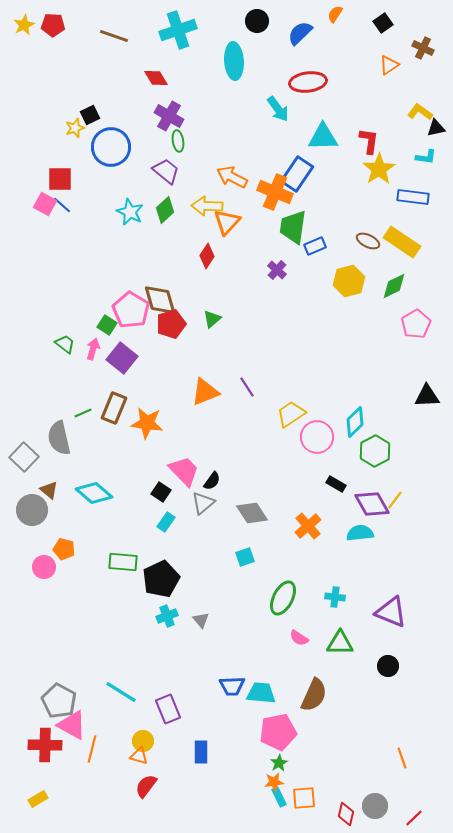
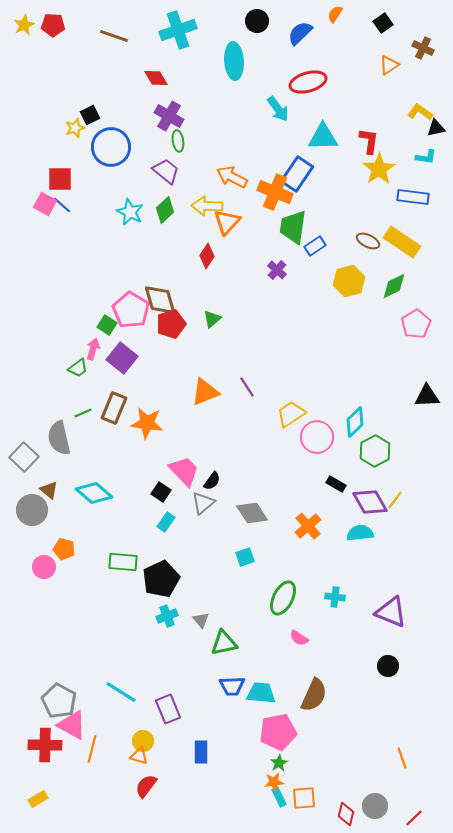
red ellipse at (308, 82): rotated 9 degrees counterclockwise
blue rectangle at (315, 246): rotated 10 degrees counterclockwise
green trapezoid at (65, 344): moved 13 px right, 24 px down; rotated 105 degrees clockwise
purple diamond at (372, 504): moved 2 px left, 2 px up
green triangle at (340, 643): moved 116 px left; rotated 12 degrees counterclockwise
